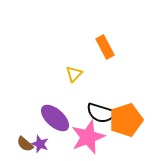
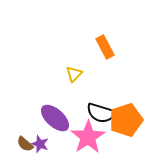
pink star: rotated 12 degrees counterclockwise
